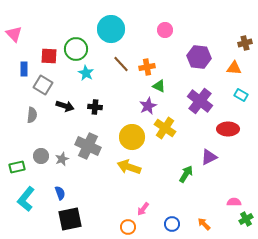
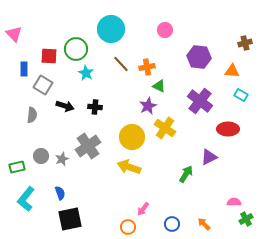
orange triangle: moved 2 px left, 3 px down
gray cross: rotated 30 degrees clockwise
